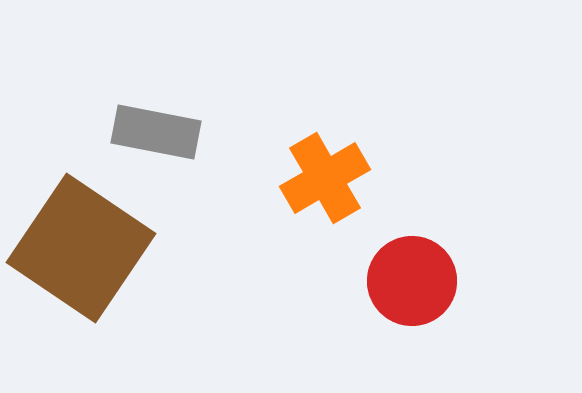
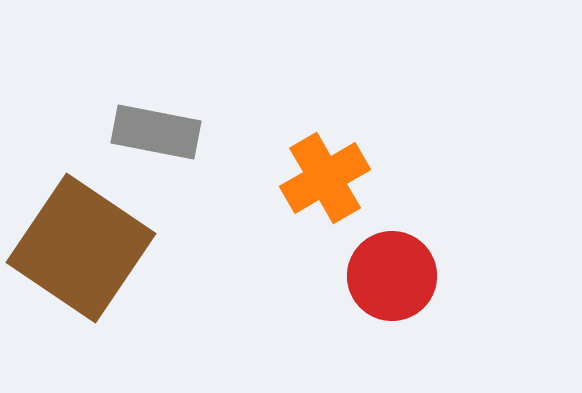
red circle: moved 20 px left, 5 px up
